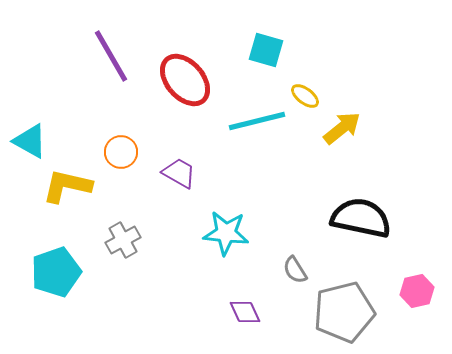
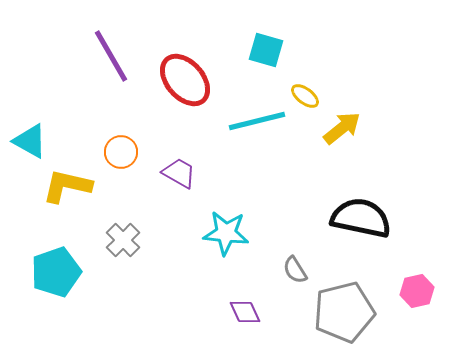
gray cross: rotated 16 degrees counterclockwise
